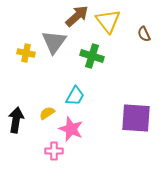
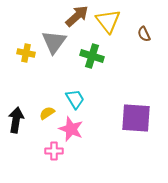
cyan trapezoid: moved 3 px down; rotated 60 degrees counterclockwise
